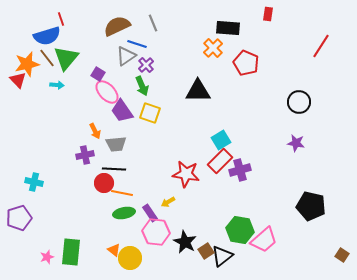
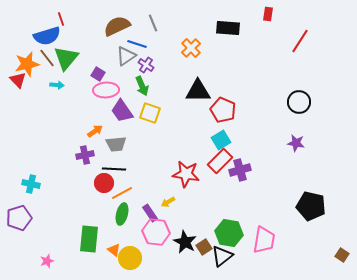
red line at (321, 46): moved 21 px left, 5 px up
orange cross at (213, 48): moved 22 px left
red pentagon at (246, 63): moved 23 px left, 47 px down
purple cross at (146, 65): rotated 14 degrees counterclockwise
pink ellipse at (107, 92): moved 1 px left, 2 px up; rotated 50 degrees counterclockwise
orange arrow at (95, 131): rotated 98 degrees counterclockwise
cyan cross at (34, 182): moved 3 px left, 2 px down
orange line at (122, 193): rotated 40 degrees counterclockwise
green ellipse at (124, 213): moved 2 px left, 1 px down; rotated 65 degrees counterclockwise
green hexagon at (240, 230): moved 11 px left, 3 px down
pink trapezoid at (264, 240): rotated 40 degrees counterclockwise
brown square at (206, 251): moved 2 px left, 4 px up
green rectangle at (71, 252): moved 18 px right, 13 px up
pink star at (47, 257): moved 4 px down
